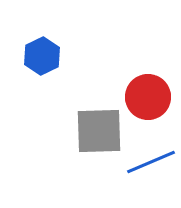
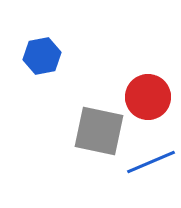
blue hexagon: rotated 15 degrees clockwise
gray square: rotated 14 degrees clockwise
